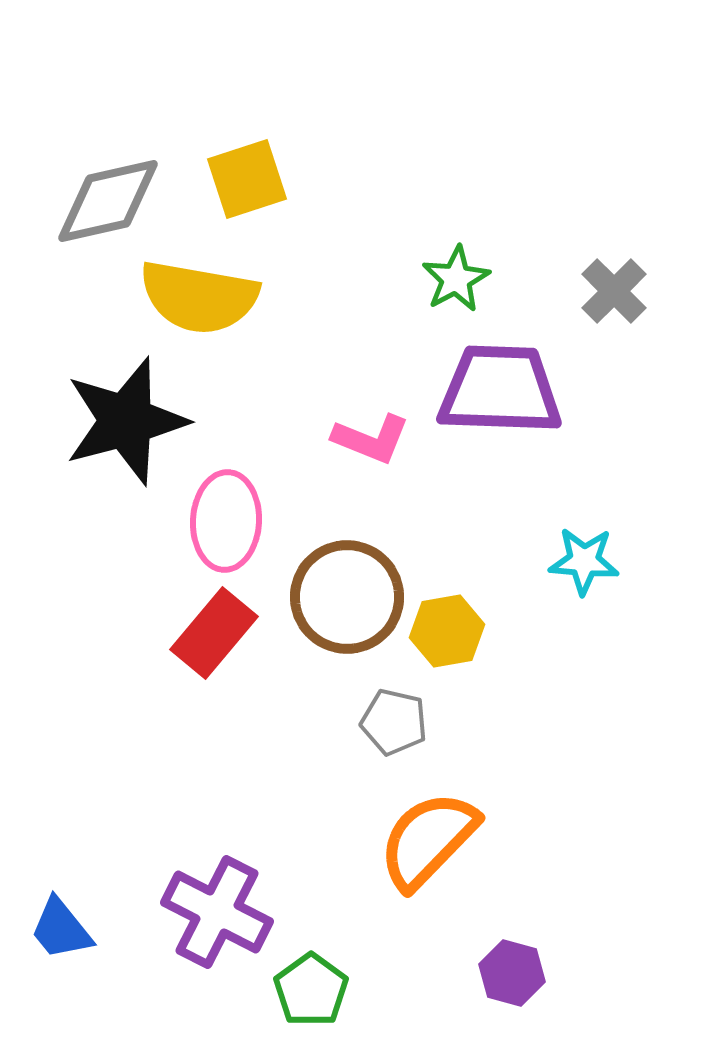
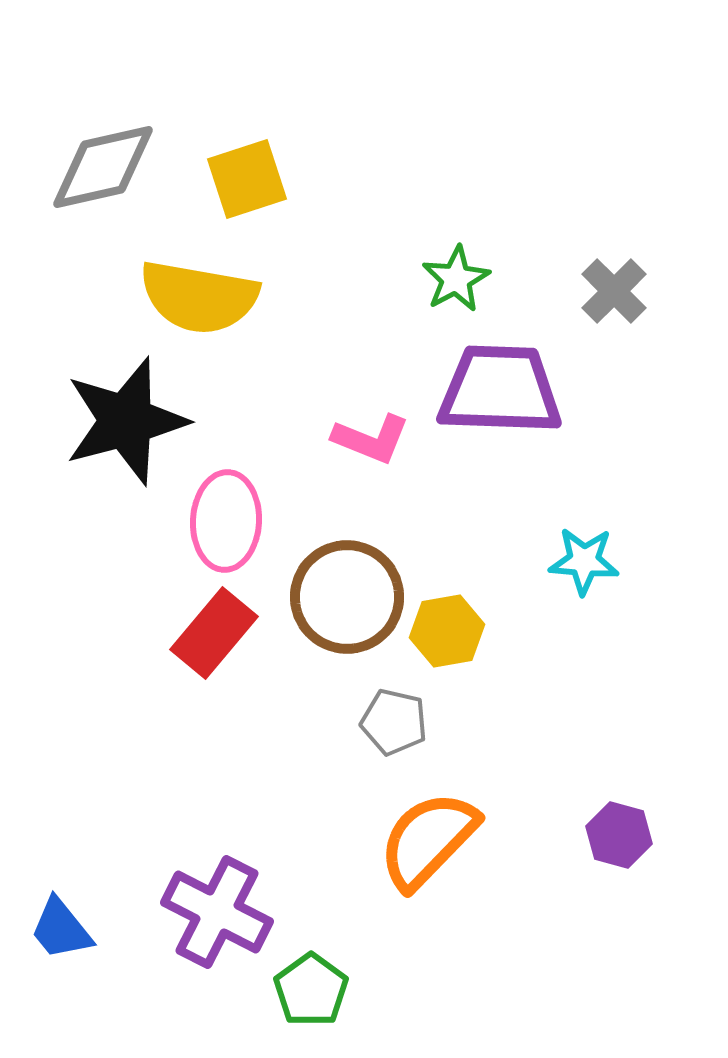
gray diamond: moved 5 px left, 34 px up
purple hexagon: moved 107 px right, 138 px up
